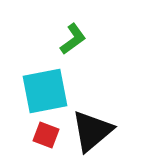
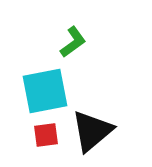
green L-shape: moved 3 px down
red square: rotated 28 degrees counterclockwise
